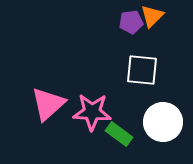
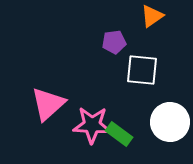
orange triangle: rotated 10 degrees clockwise
purple pentagon: moved 17 px left, 20 px down
pink star: moved 13 px down
white circle: moved 7 px right
